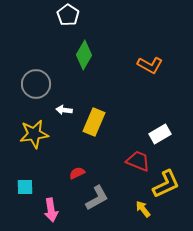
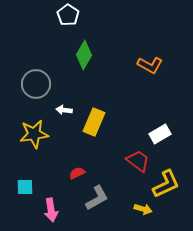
red trapezoid: rotated 15 degrees clockwise
yellow arrow: rotated 144 degrees clockwise
